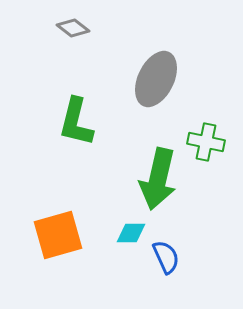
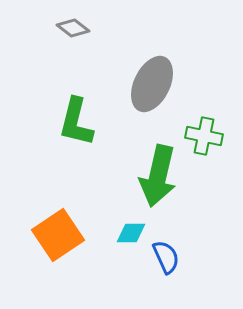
gray ellipse: moved 4 px left, 5 px down
green cross: moved 2 px left, 6 px up
green arrow: moved 3 px up
orange square: rotated 18 degrees counterclockwise
